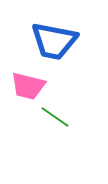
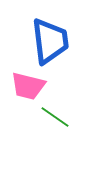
blue trapezoid: moved 4 px left; rotated 108 degrees counterclockwise
